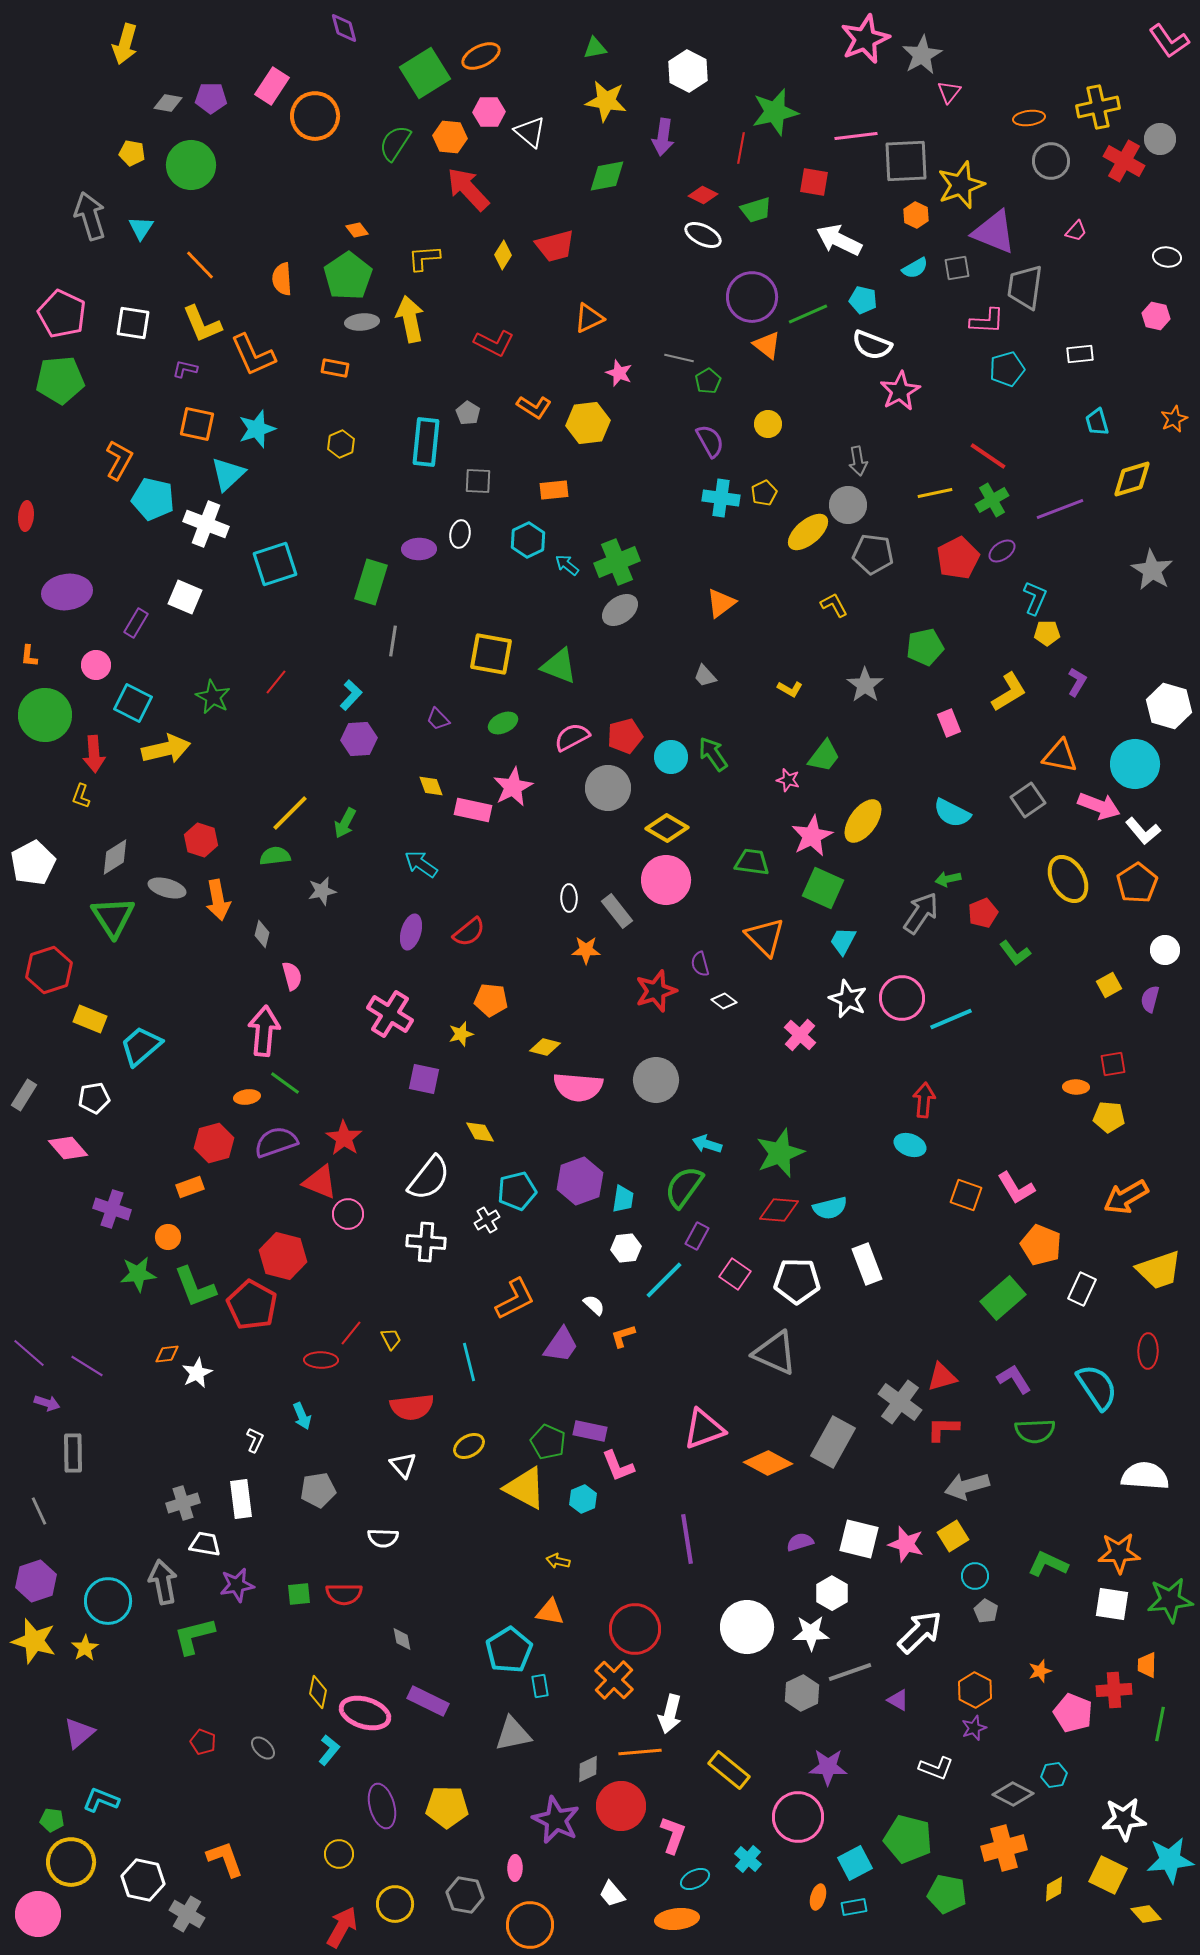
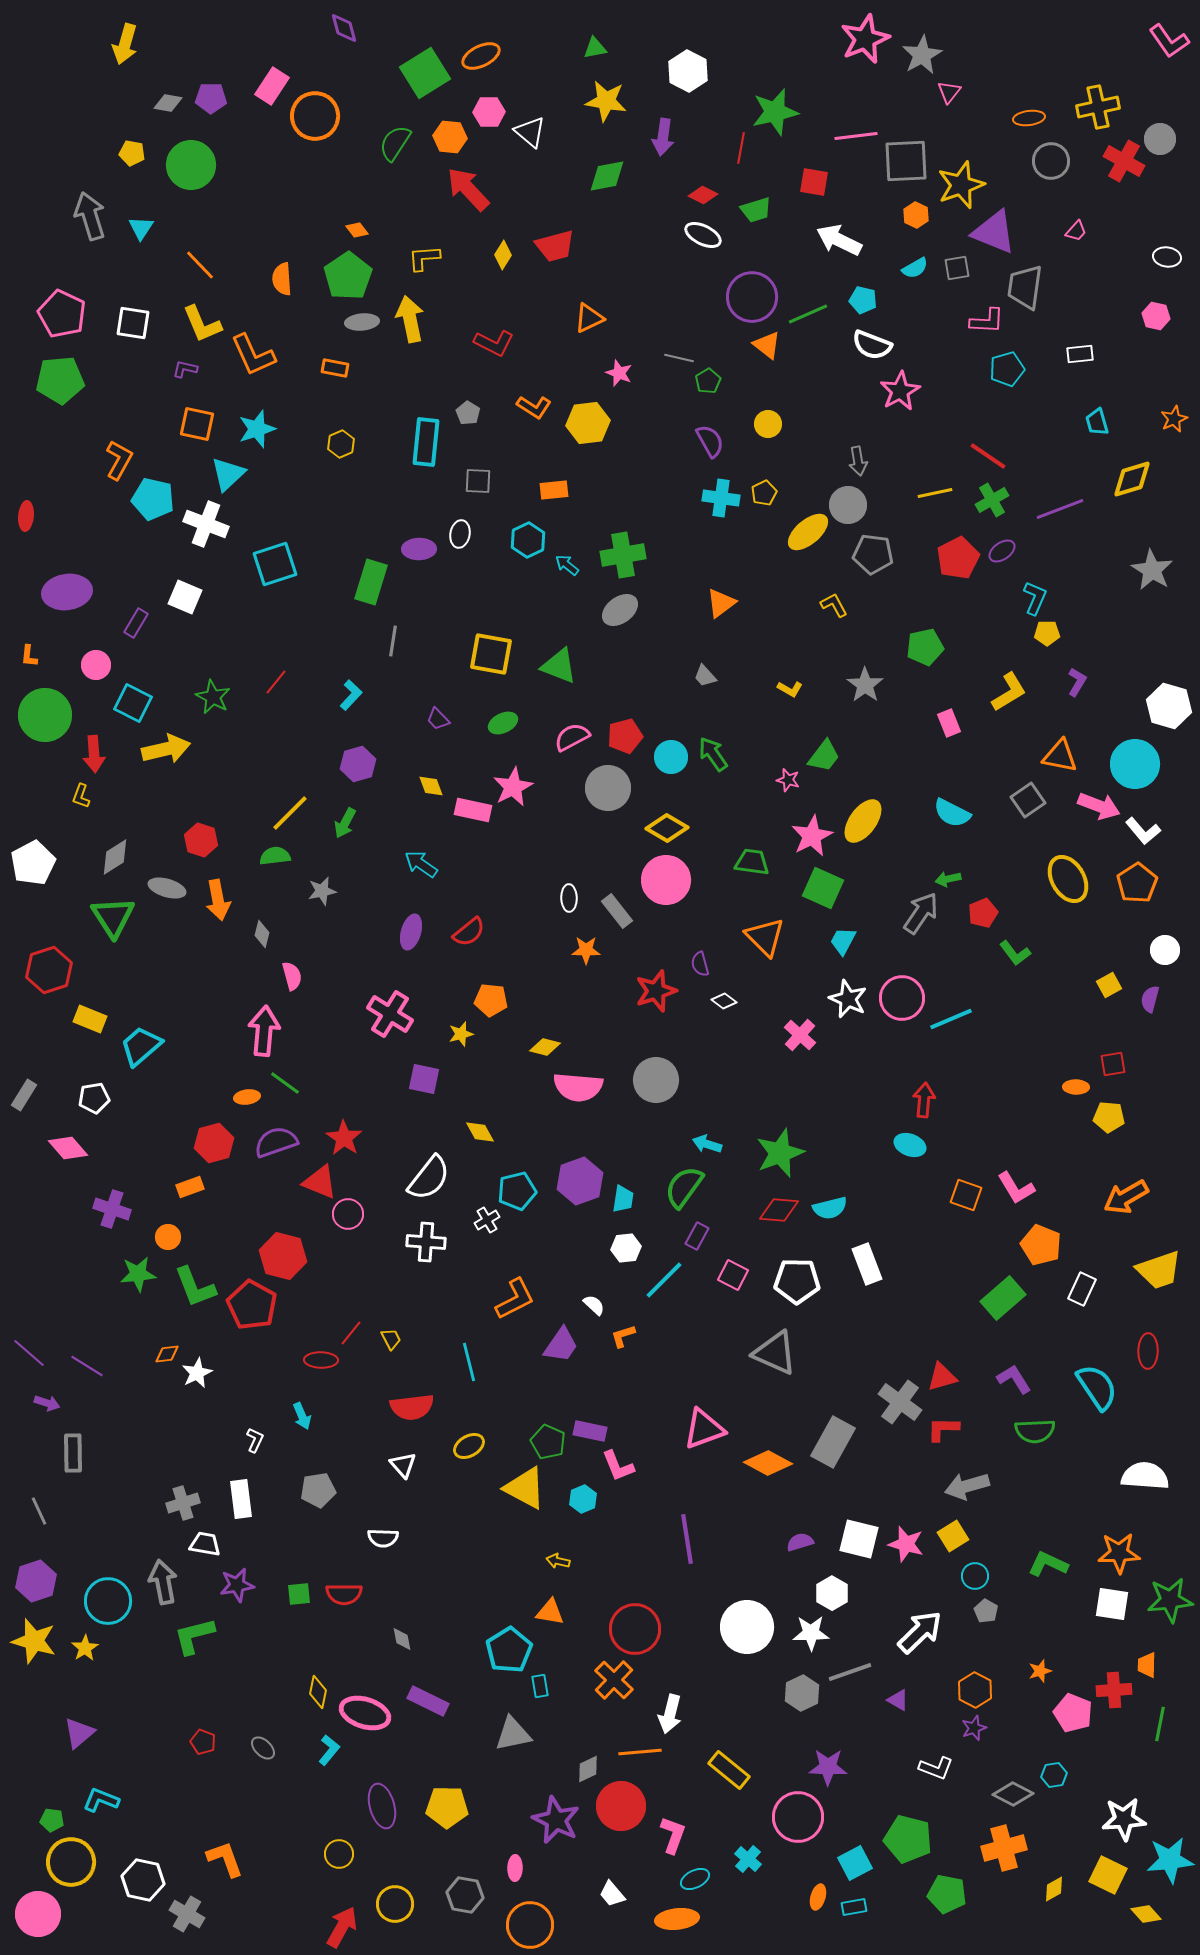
green cross at (617, 562): moved 6 px right, 7 px up; rotated 12 degrees clockwise
purple hexagon at (359, 739): moved 1 px left, 25 px down; rotated 12 degrees counterclockwise
pink square at (735, 1274): moved 2 px left, 1 px down; rotated 8 degrees counterclockwise
